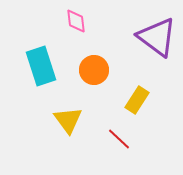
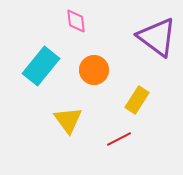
cyan rectangle: rotated 57 degrees clockwise
red line: rotated 70 degrees counterclockwise
